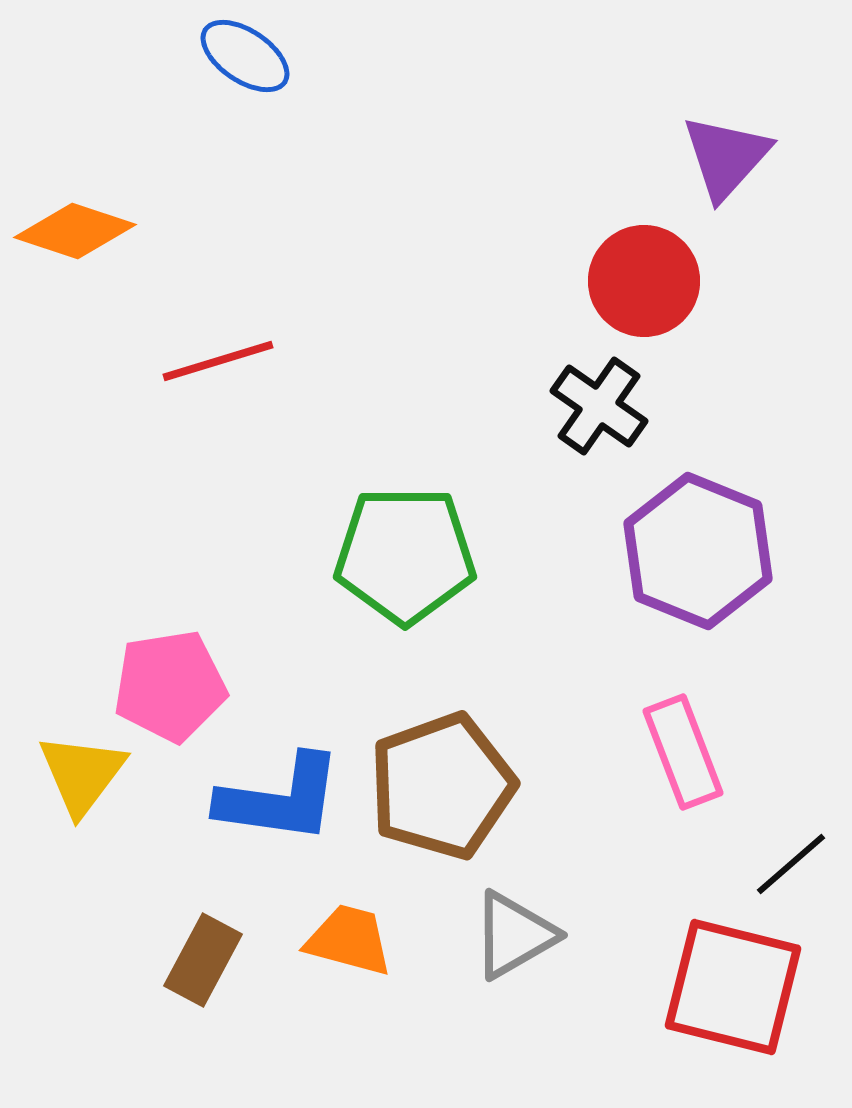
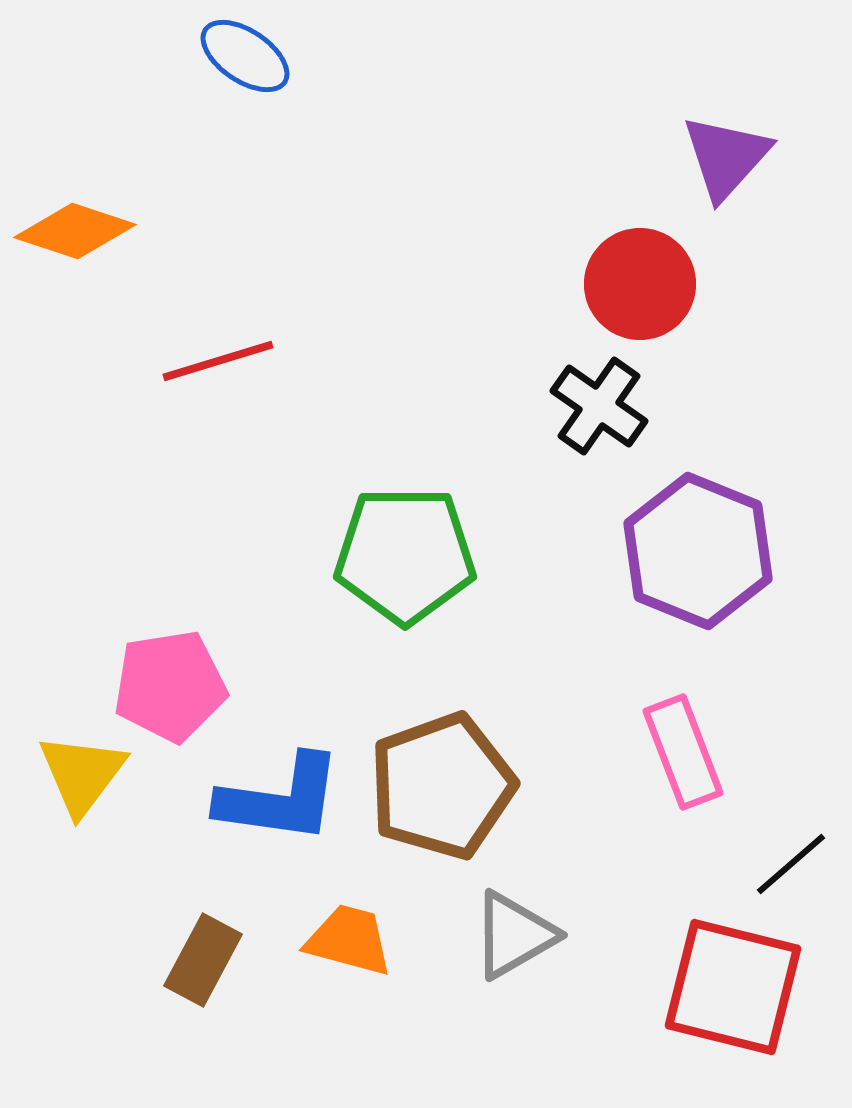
red circle: moved 4 px left, 3 px down
